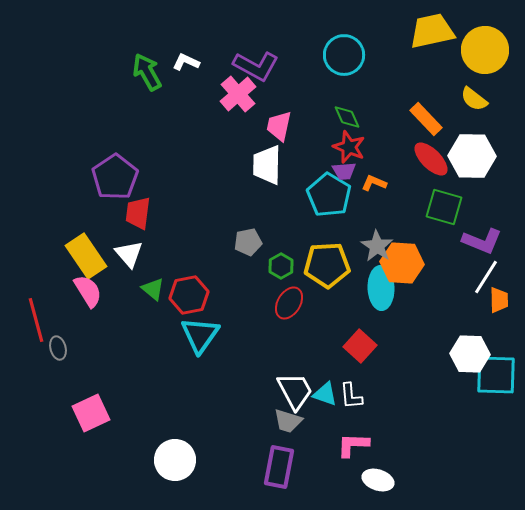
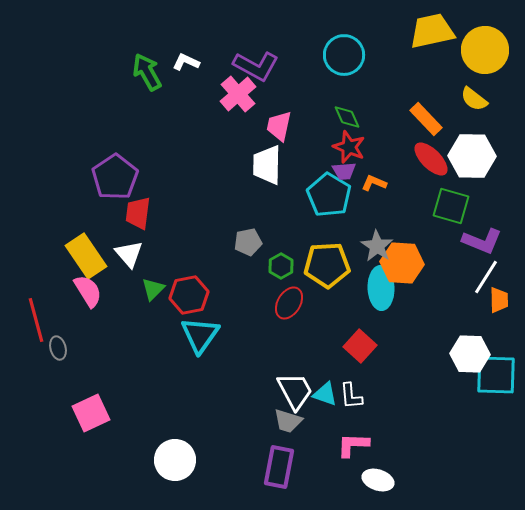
green square at (444, 207): moved 7 px right, 1 px up
green triangle at (153, 289): rotated 35 degrees clockwise
